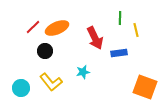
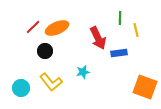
red arrow: moved 3 px right
